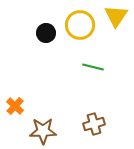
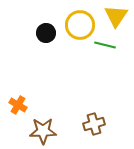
green line: moved 12 px right, 22 px up
orange cross: moved 3 px right, 1 px up; rotated 12 degrees counterclockwise
